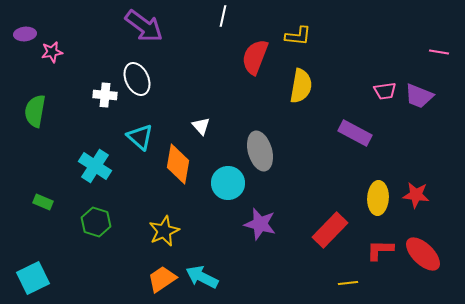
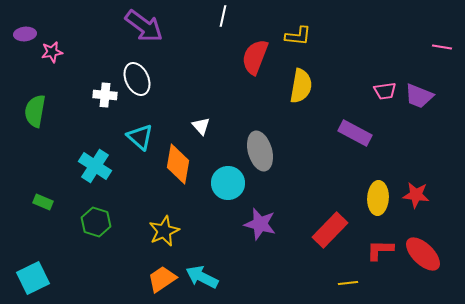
pink line: moved 3 px right, 5 px up
